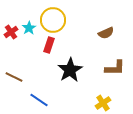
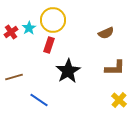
black star: moved 2 px left, 1 px down
brown line: rotated 42 degrees counterclockwise
yellow cross: moved 16 px right, 3 px up; rotated 14 degrees counterclockwise
